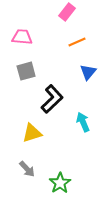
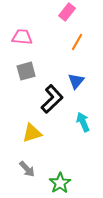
orange line: rotated 36 degrees counterclockwise
blue triangle: moved 12 px left, 9 px down
